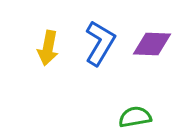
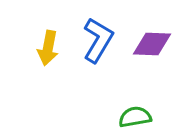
blue L-shape: moved 2 px left, 3 px up
